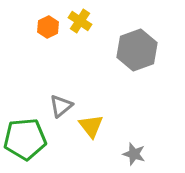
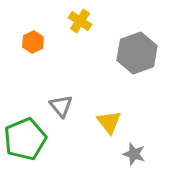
orange hexagon: moved 15 px left, 15 px down
gray hexagon: moved 3 px down
gray triangle: rotated 30 degrees counterclockwise
yellow triangle: moved 18 px right, 4 px up
green pentagon: rotated 18 degrees counterclockwise
